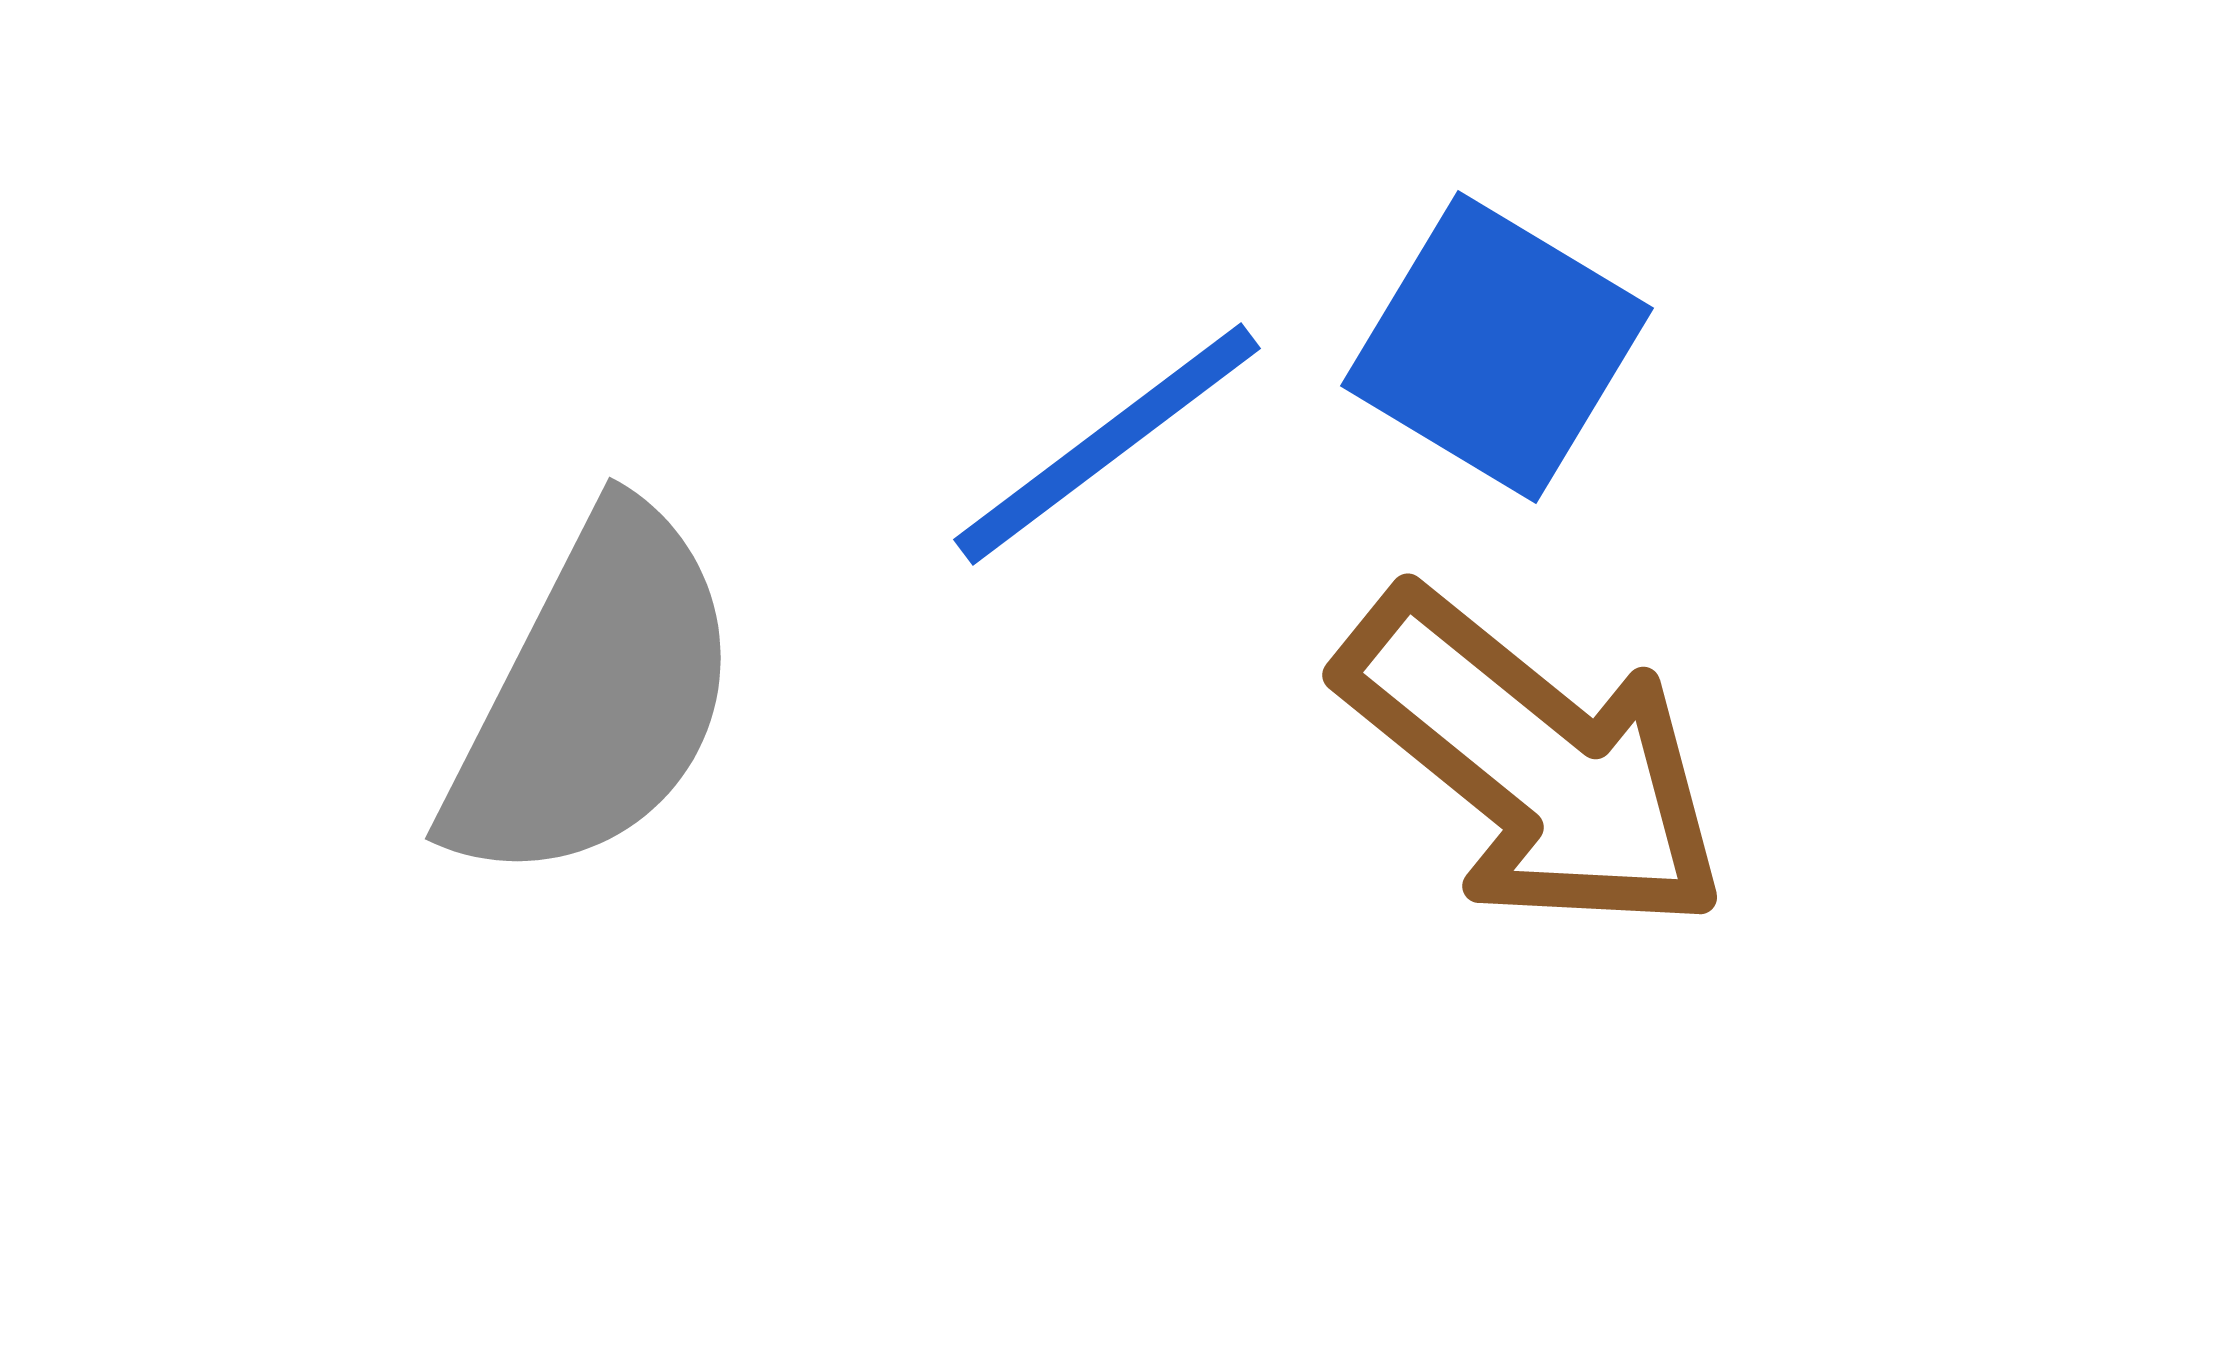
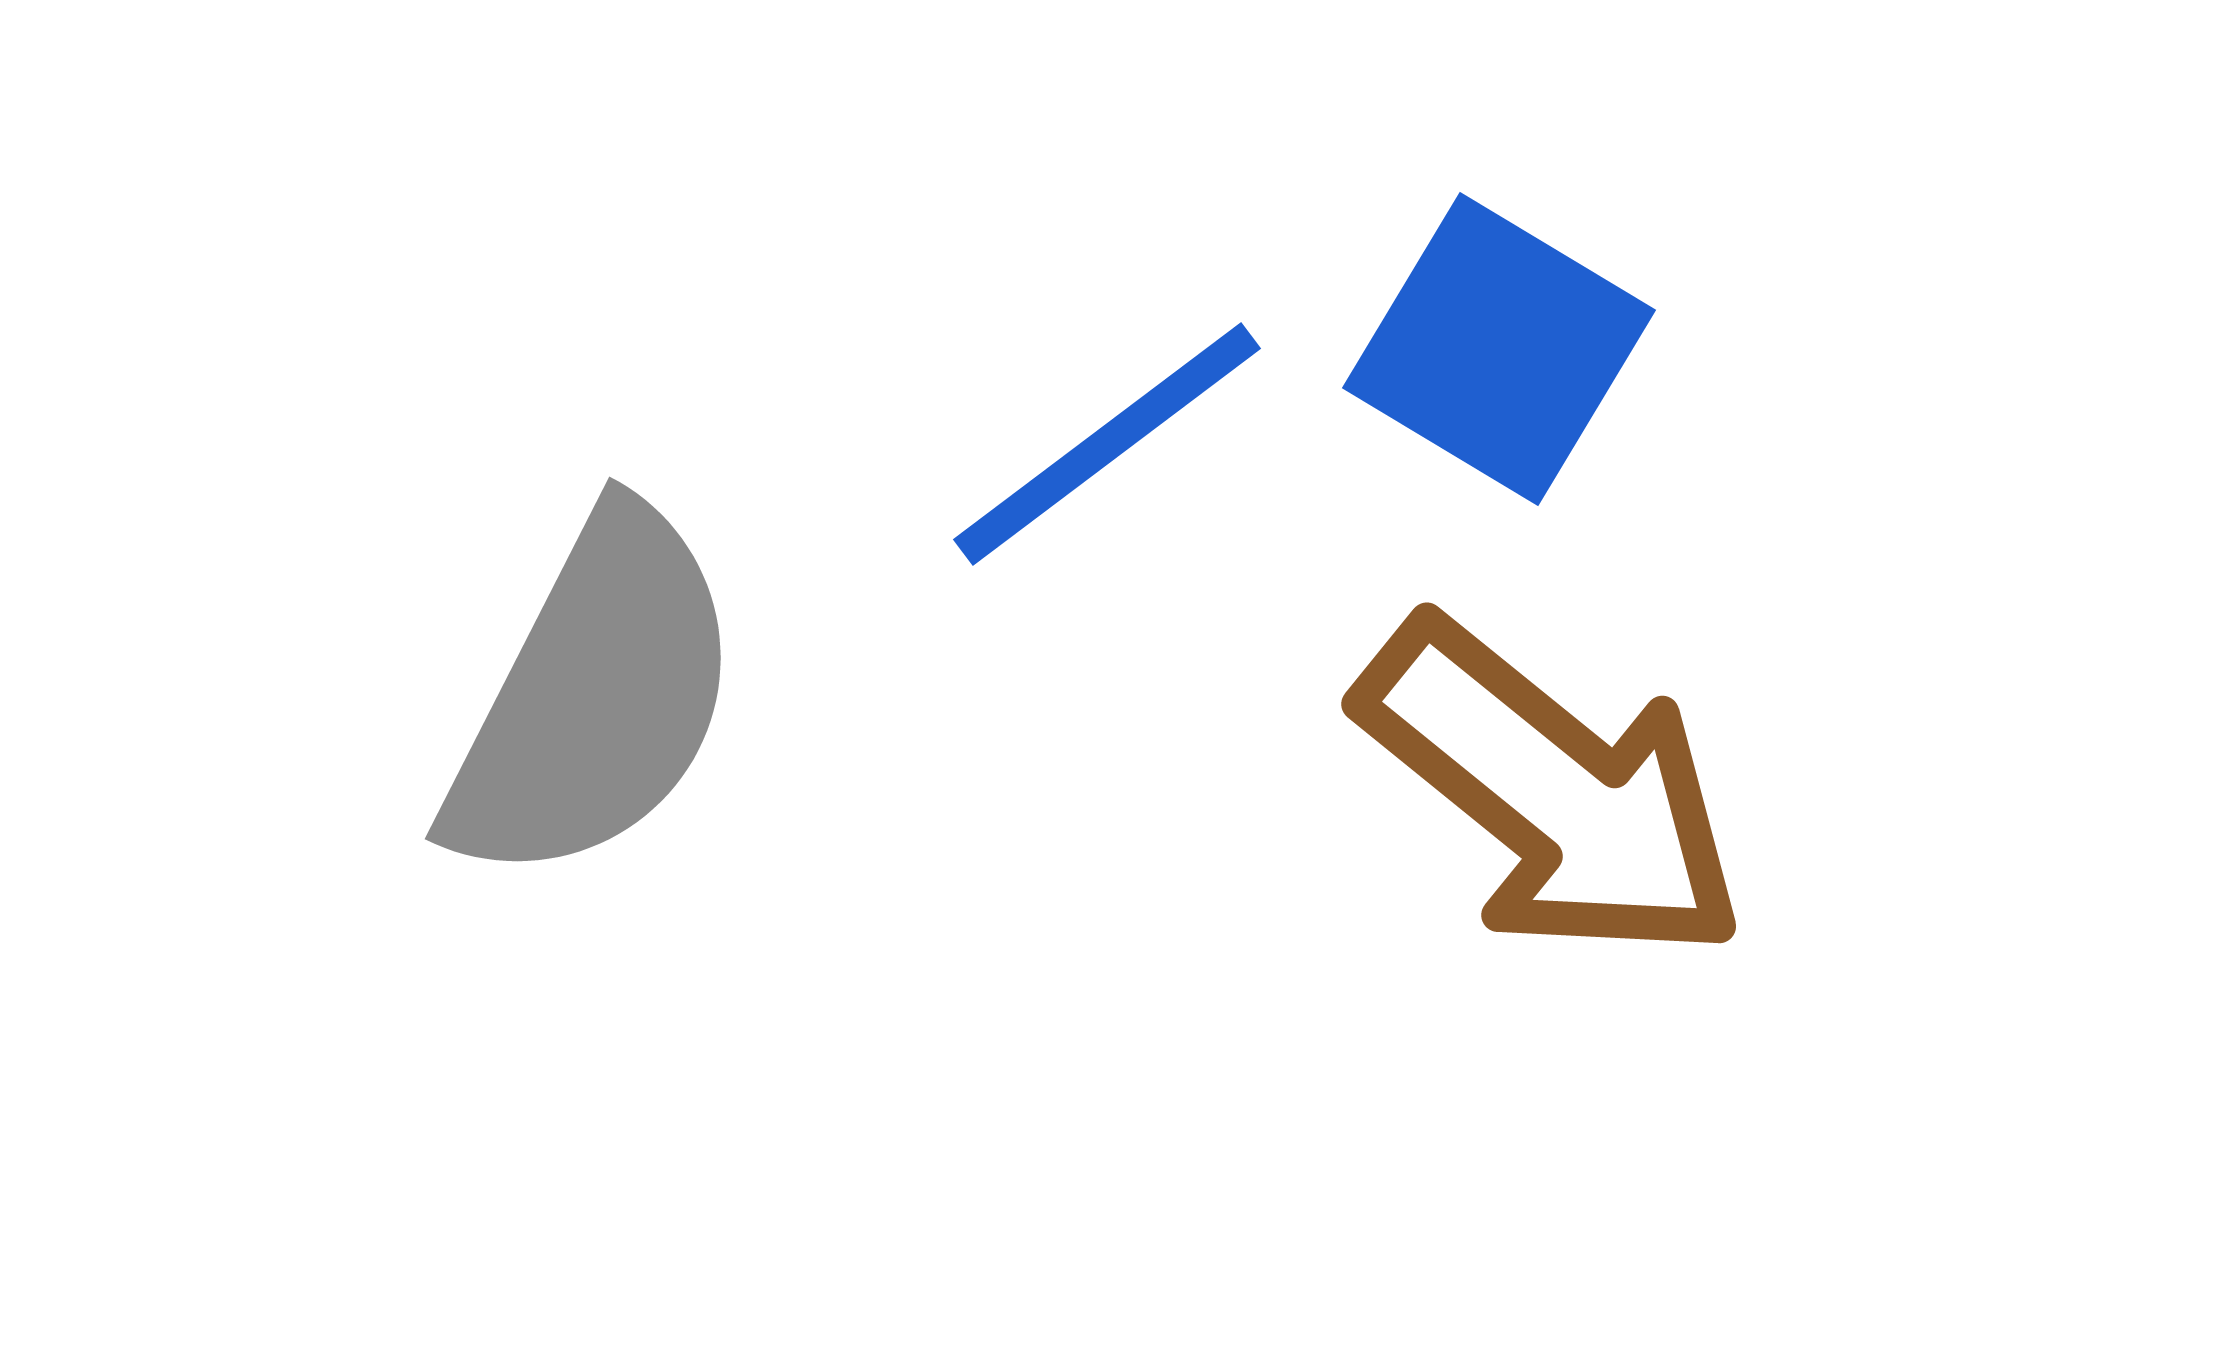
blue square: moved 2 px right, 2 px down
brown arrow: moved 19 px right, 29 px down
